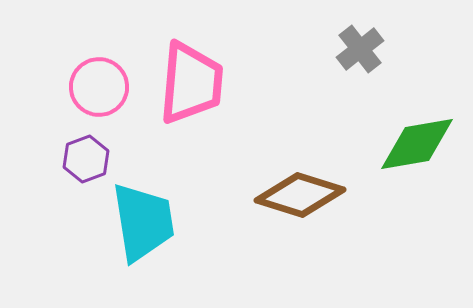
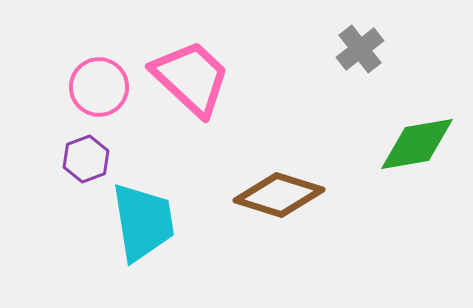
pink trapezoid: moved 5 px up; rotated 52 degrees counterclockwise
brown diamond: moved 21 px left
